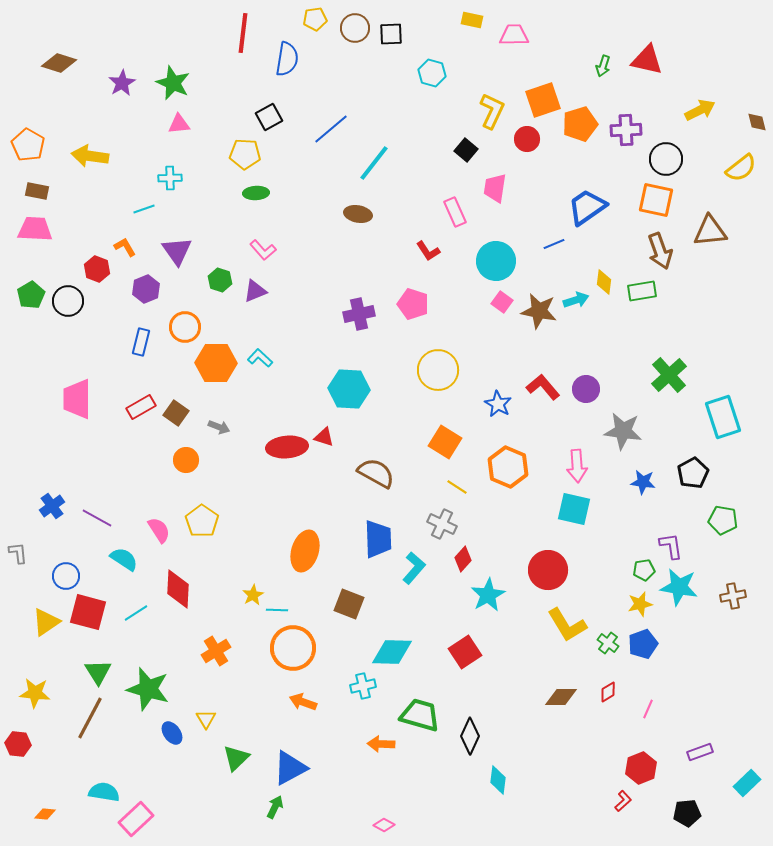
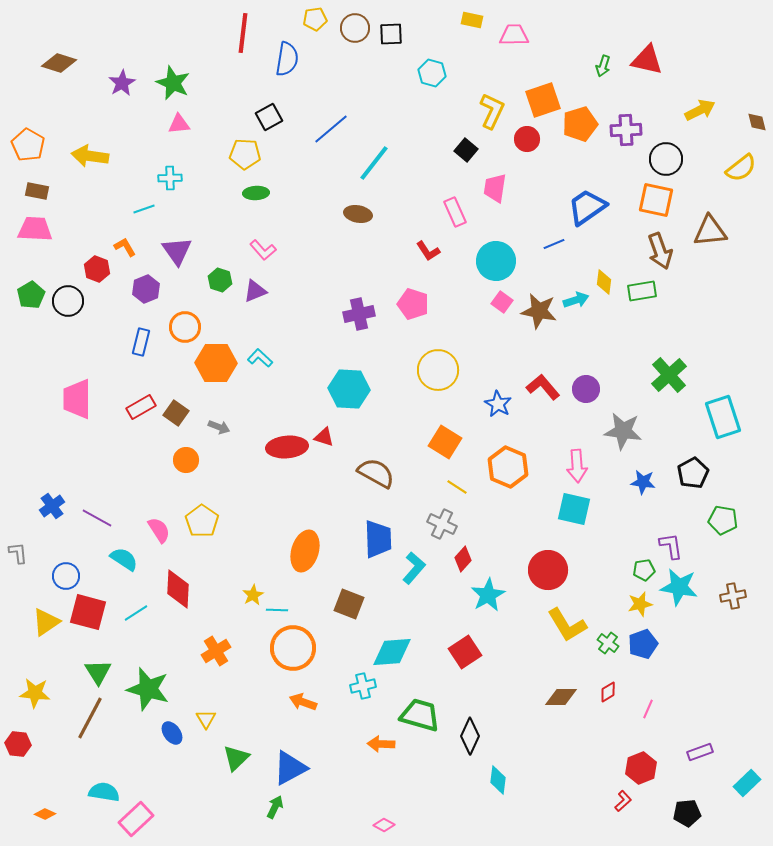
cyan diamond at (392, 652): rotated 6 degrees counterclockwise
orange diamond at (45, 814): rotated 20 degrees clockwise
